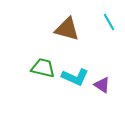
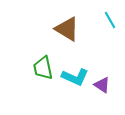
cyan line: moved 1 px right, 2 px up
brown triangle: rotated 16 degrees clockwise
green trapezoid: rotated 115 degrees counterclockwise
